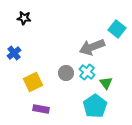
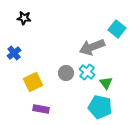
cyan pentagon: moved 5 px right, 1 px down; rotated 25 degrees counterclockwise
